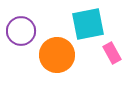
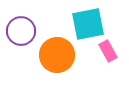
pink rectangle: moved 4 px left, 2 px up
